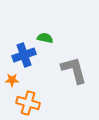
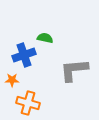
gray L-shape: rotated 80 degrees counterclockwise
